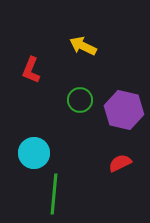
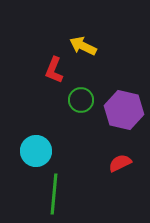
red L-shape: moved 23 px right
green circle: moved 1 px right
cyan circle: moved 2 px right, 2 px up
